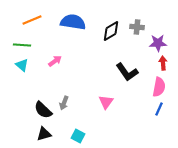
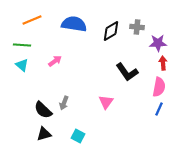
blue semicircle: moved 1 px right, 2 px down
